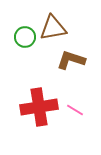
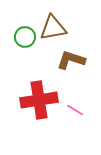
red cross: moved 7 px up
